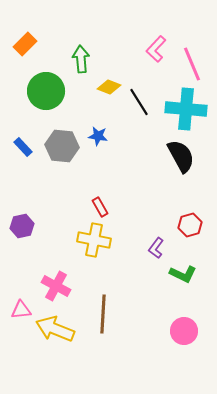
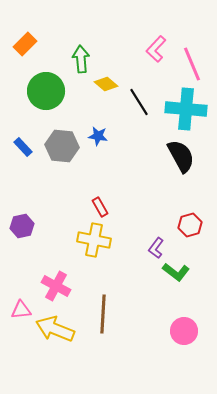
yellow diamond: moved 3 px left, 3 px up; rotated 20 degrees clockwise
green L-shape: moved 7 px left, 2 px up; rotated 12 degrees clockwise
